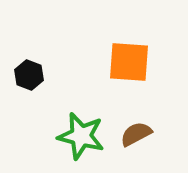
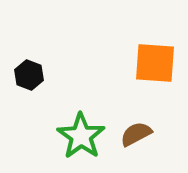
orange square: moved 26 px right, 1 px down
green star: rotated 21 degrees clockwise
